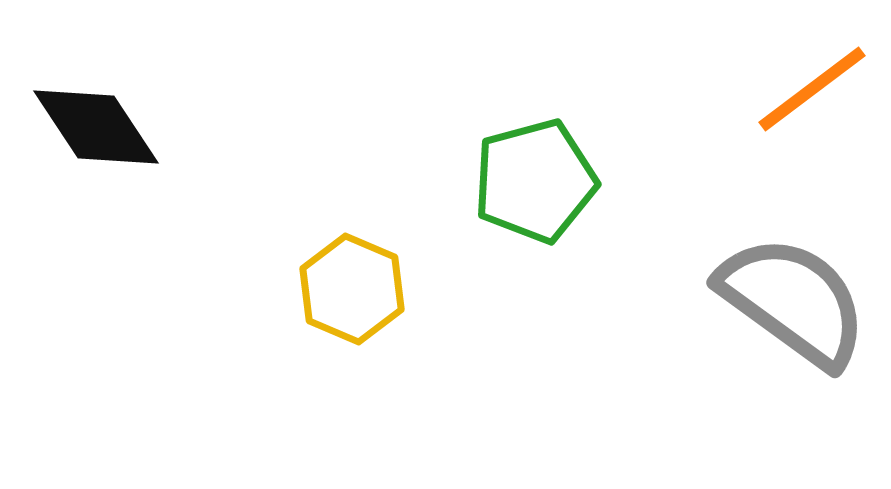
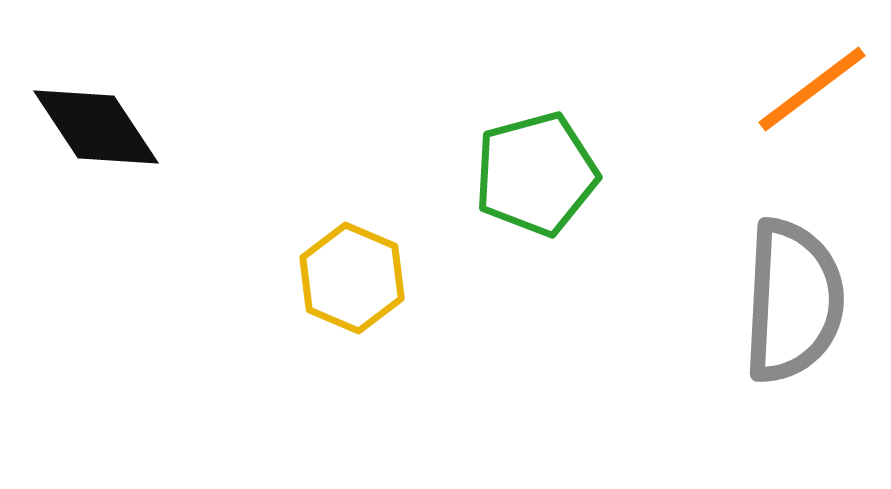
green pentagon: moved 1 px right, 7 px up
yellow hexagon: moved 11 px up
gray semicircle: rotated 57 degrees clockwise
